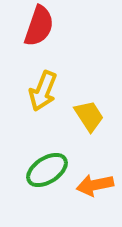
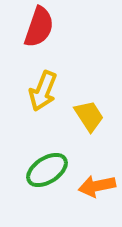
red semicircle: moved 1 px down
orange arrow: moved 2 px right, 1 px down
